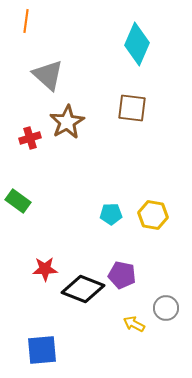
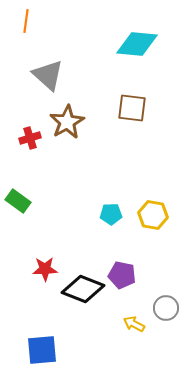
cyan diamond: rotated 72 degrees clockwise
